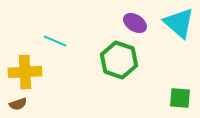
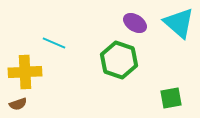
cyan line: moved 1 px left, 2 px down
green square: moved 9 px left; rotated 15 degrees counterclockwise
